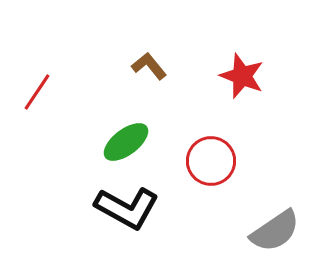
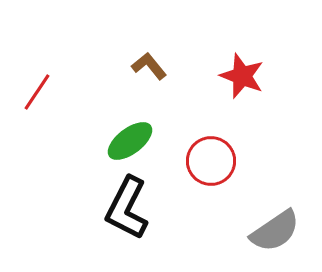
green ellipse: moved 4 px right, 1 px up
black L-shape: rotated 88 degrees clockwise
